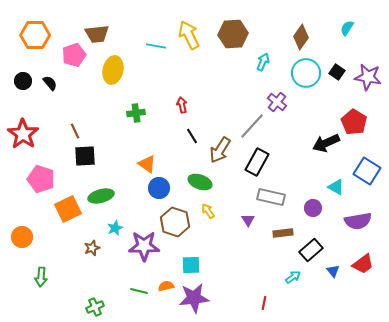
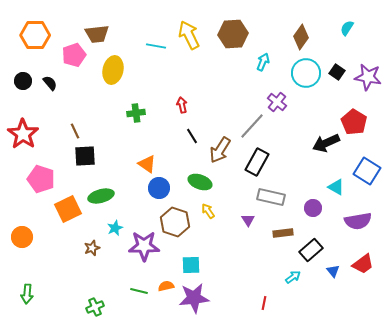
green arrow at (41, 277): moved 14 px left, 17 px down
